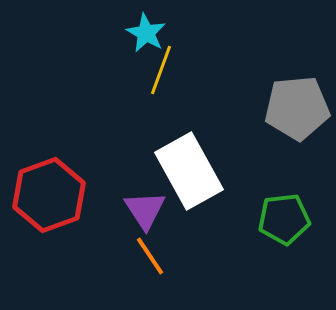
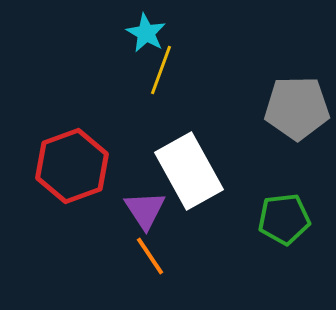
gray pentagon: rotated 4 degrees clockwise
red hexagon: moved 23 px right, 29 px up
